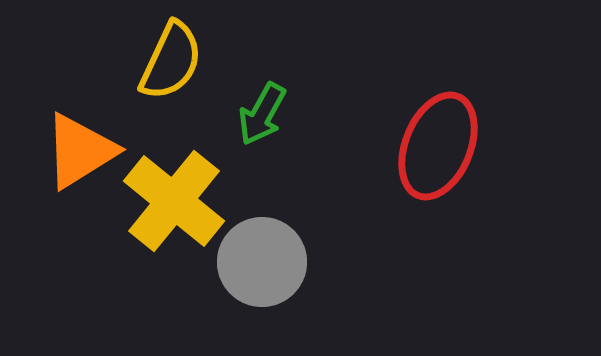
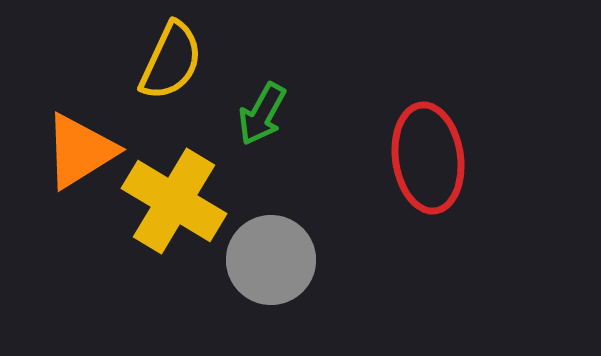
red ellipse: moved 10 px left, 12 px down; rotated 30 degrees counterclockwise
yellow cross: rotated 8 degrees counterclockwise
gray circle: moved 9 px right, 2 px up
